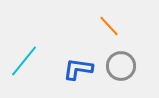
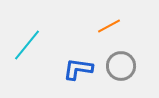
orange line: rotated 75 degrees counterclockwise
cyan line: moved 3 px right, 16 px up
